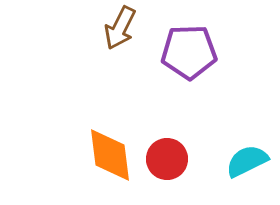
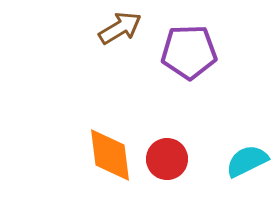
brown arrow: rotated 147 degrees counterclockwise
